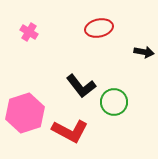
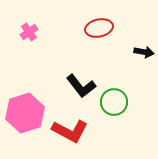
pink cross: rotated 24 degrees clockwise
